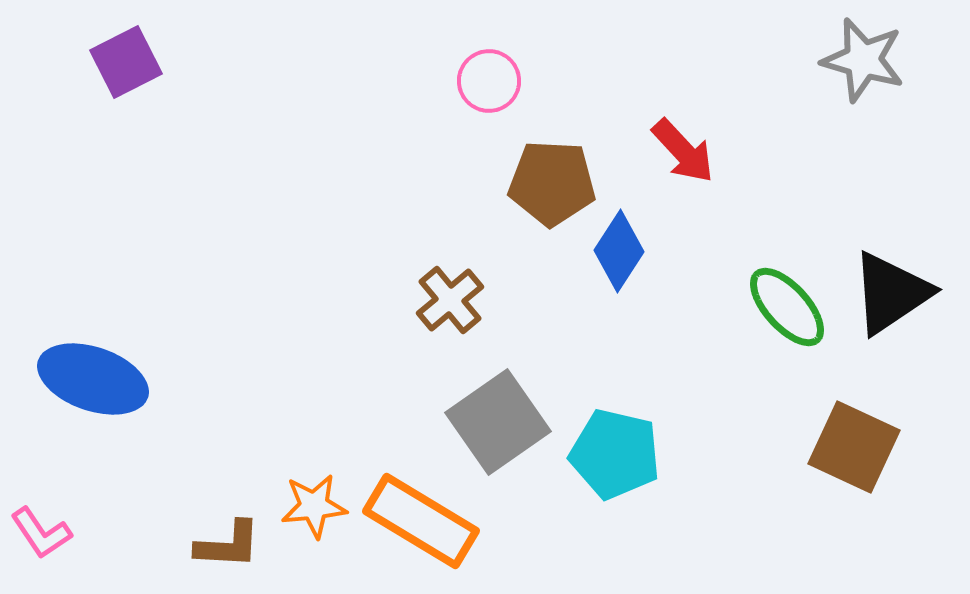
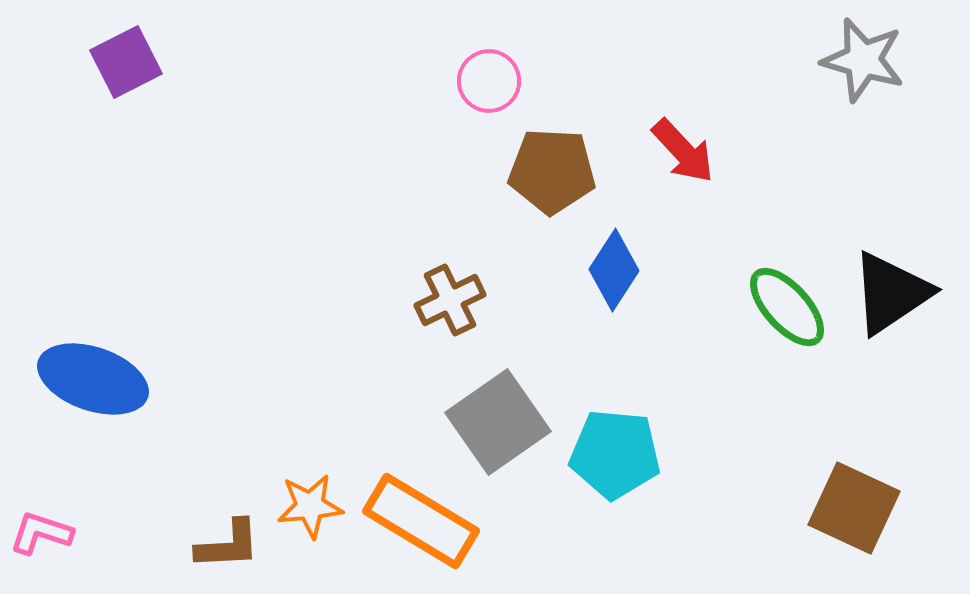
brown pentagon: moved 12 px up
blue diamond: moved 5 px left, 19 px down
brown cross: rotated 14 degrees clockwise
brown square: moved 61 px down
cyan pentagon: rotated 8 degrees counterclockwise
orange star: moved 4 px left
pink L-shape: rotated 142 degrees clockwise
brown L-shape: rotated 6 degrees counterclockwise
